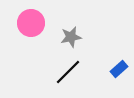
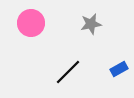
gray star: moved 20 px right, 13 px up
blue rectangle: rotated 12 degrees clockwise
